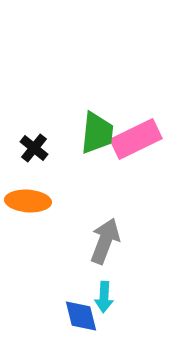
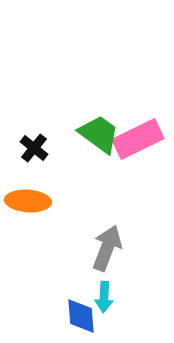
green trapezoid: moved 2 px right, 1 px down; rotated 60 degrees counterclockwise
pink rectangle: moved 2 px right
gray arrow: moved 2 px right, 7 px down
blue diamond: rotated 9 degrees clockwise
